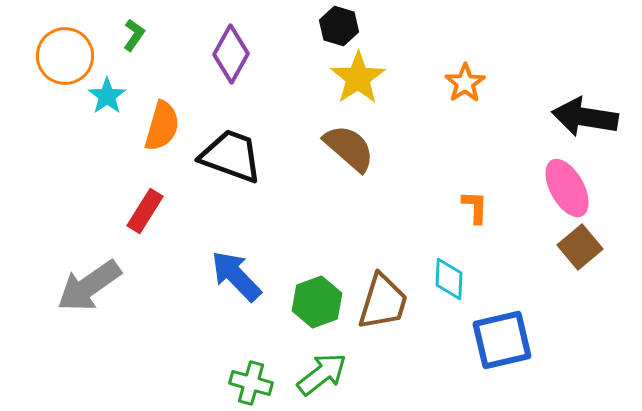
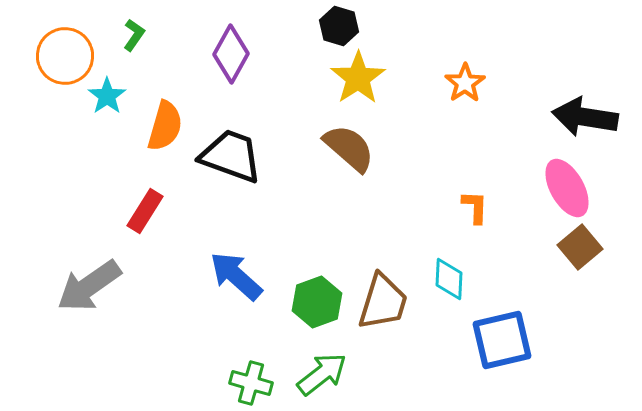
orange semicircle: moved 3 px right
blue arrow: rotated 4 degrees counterclockwise
